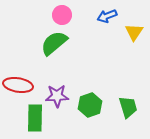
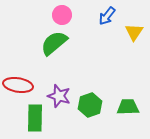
blue arrow: rotated 30 degrees counterclockwise
purple star: moved 2 px right; rotated 20 degrees clockwise
green trapezoid: rotated 75 degrees counterclockwise
